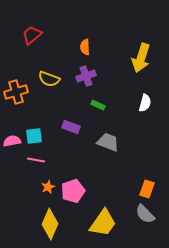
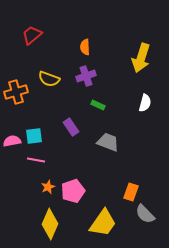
purple rectangle: rotated 36 degrees clockwise
orange rectangle: moved 16 px left, 3 px down
